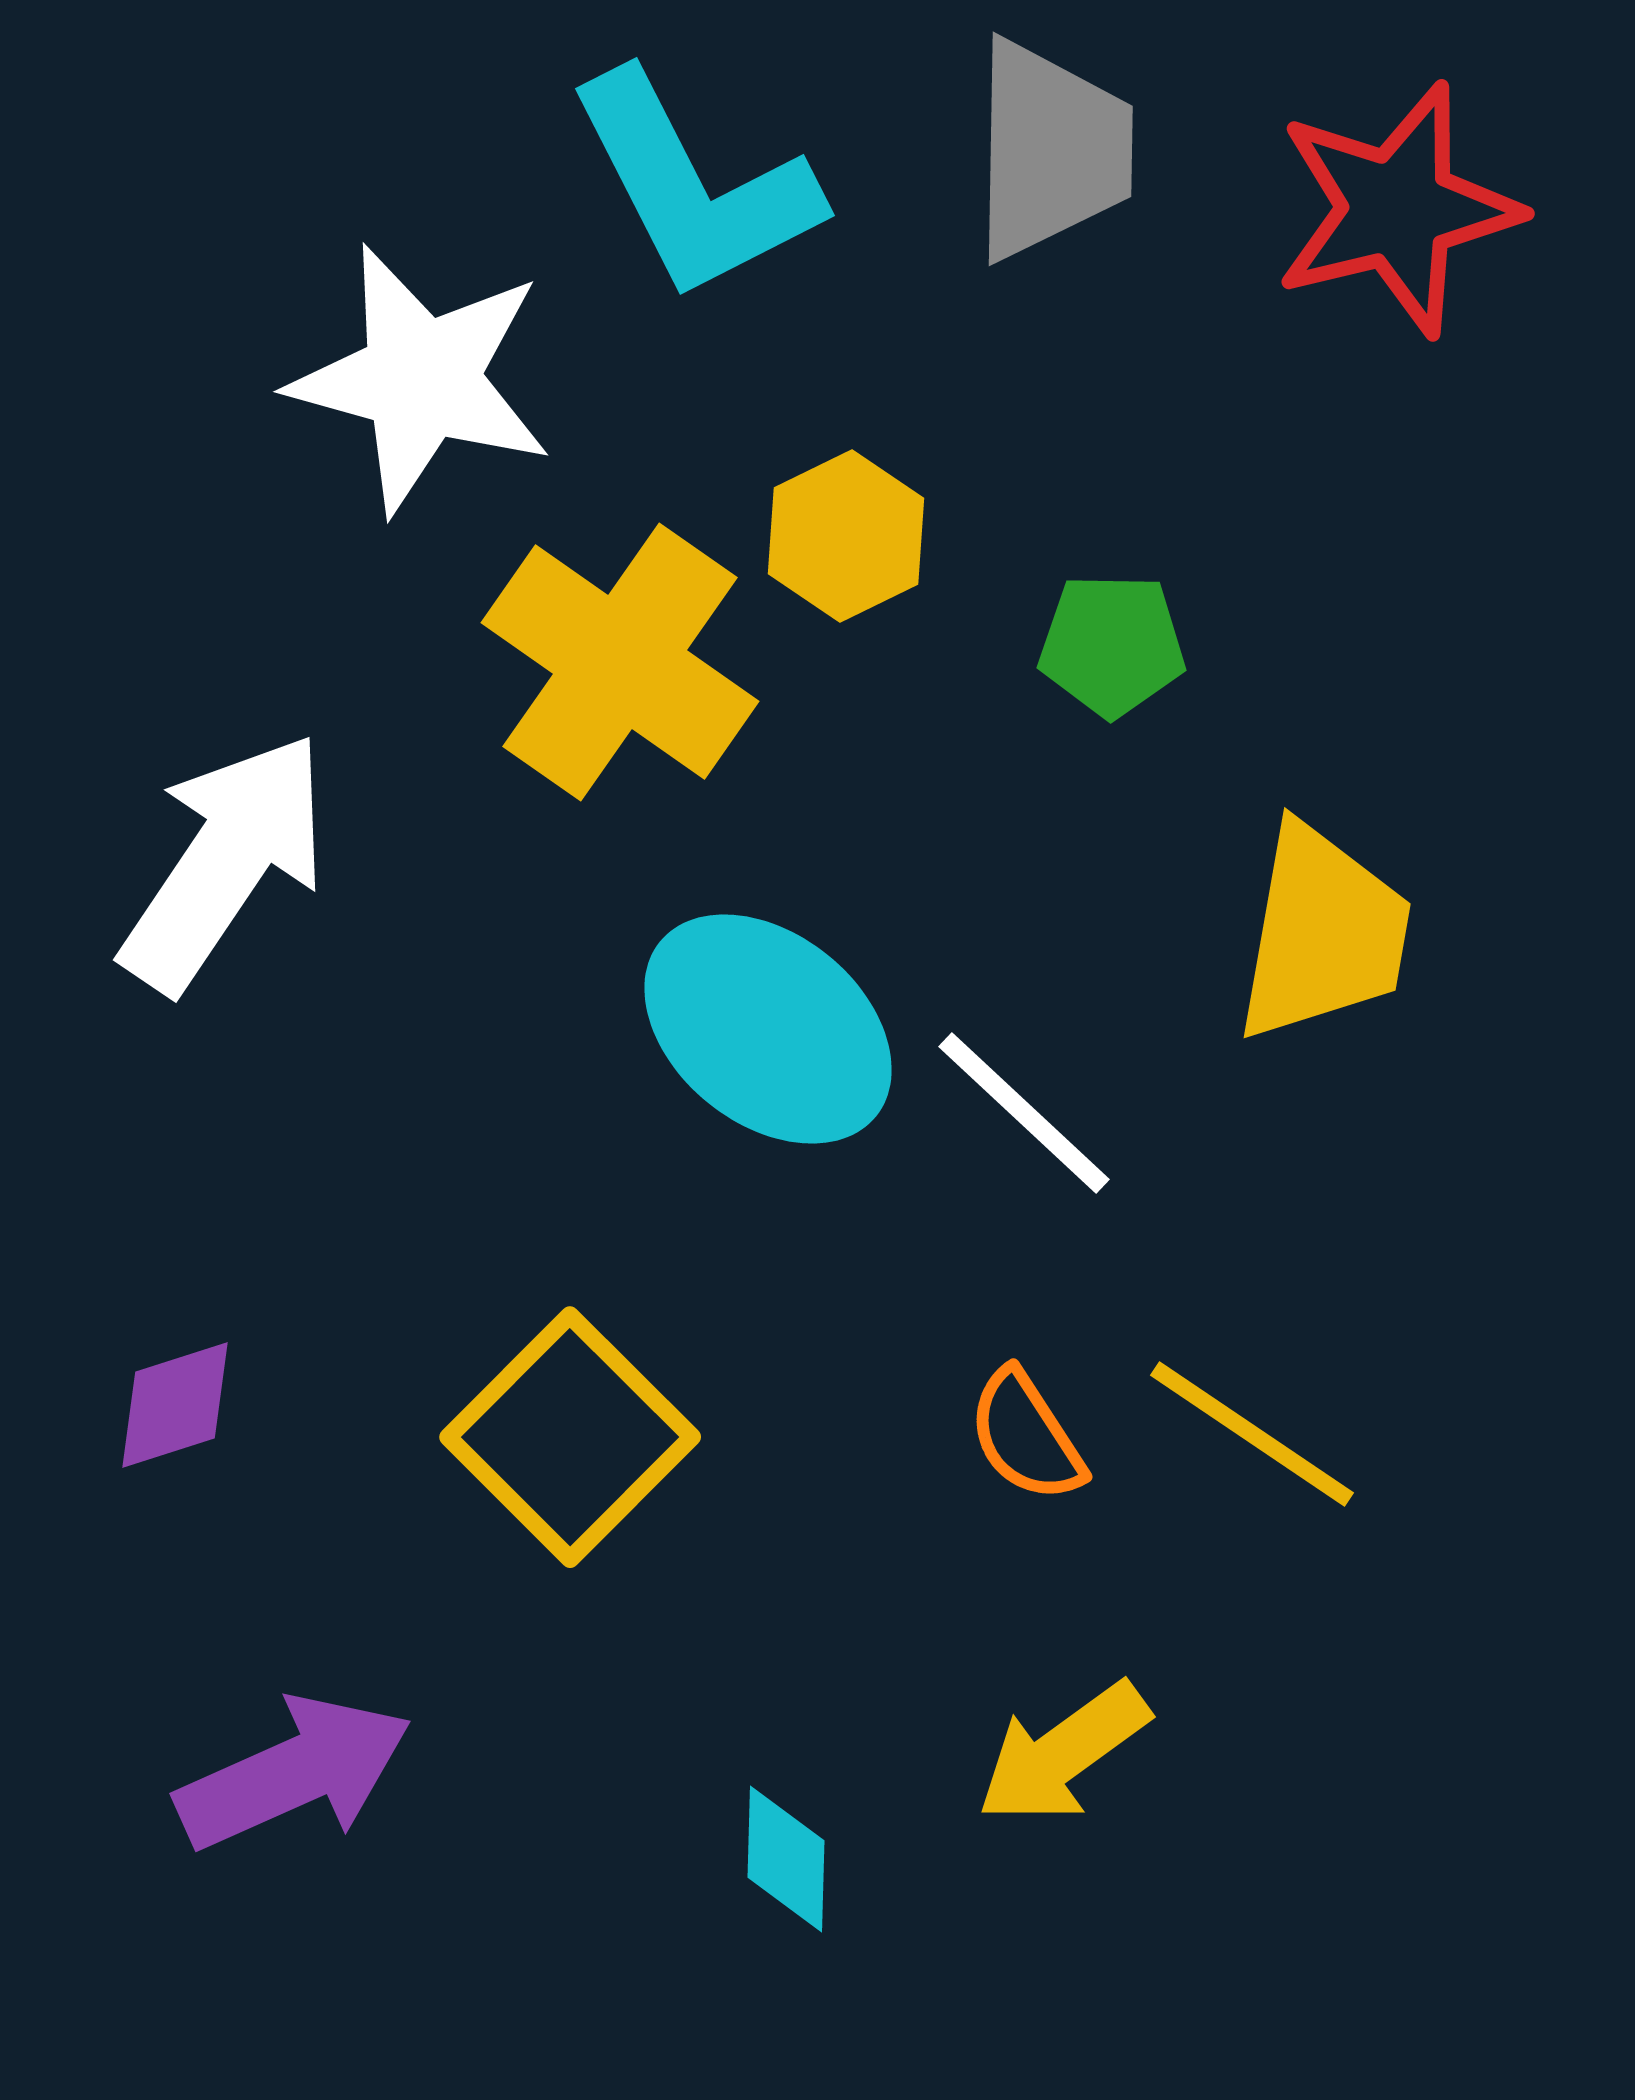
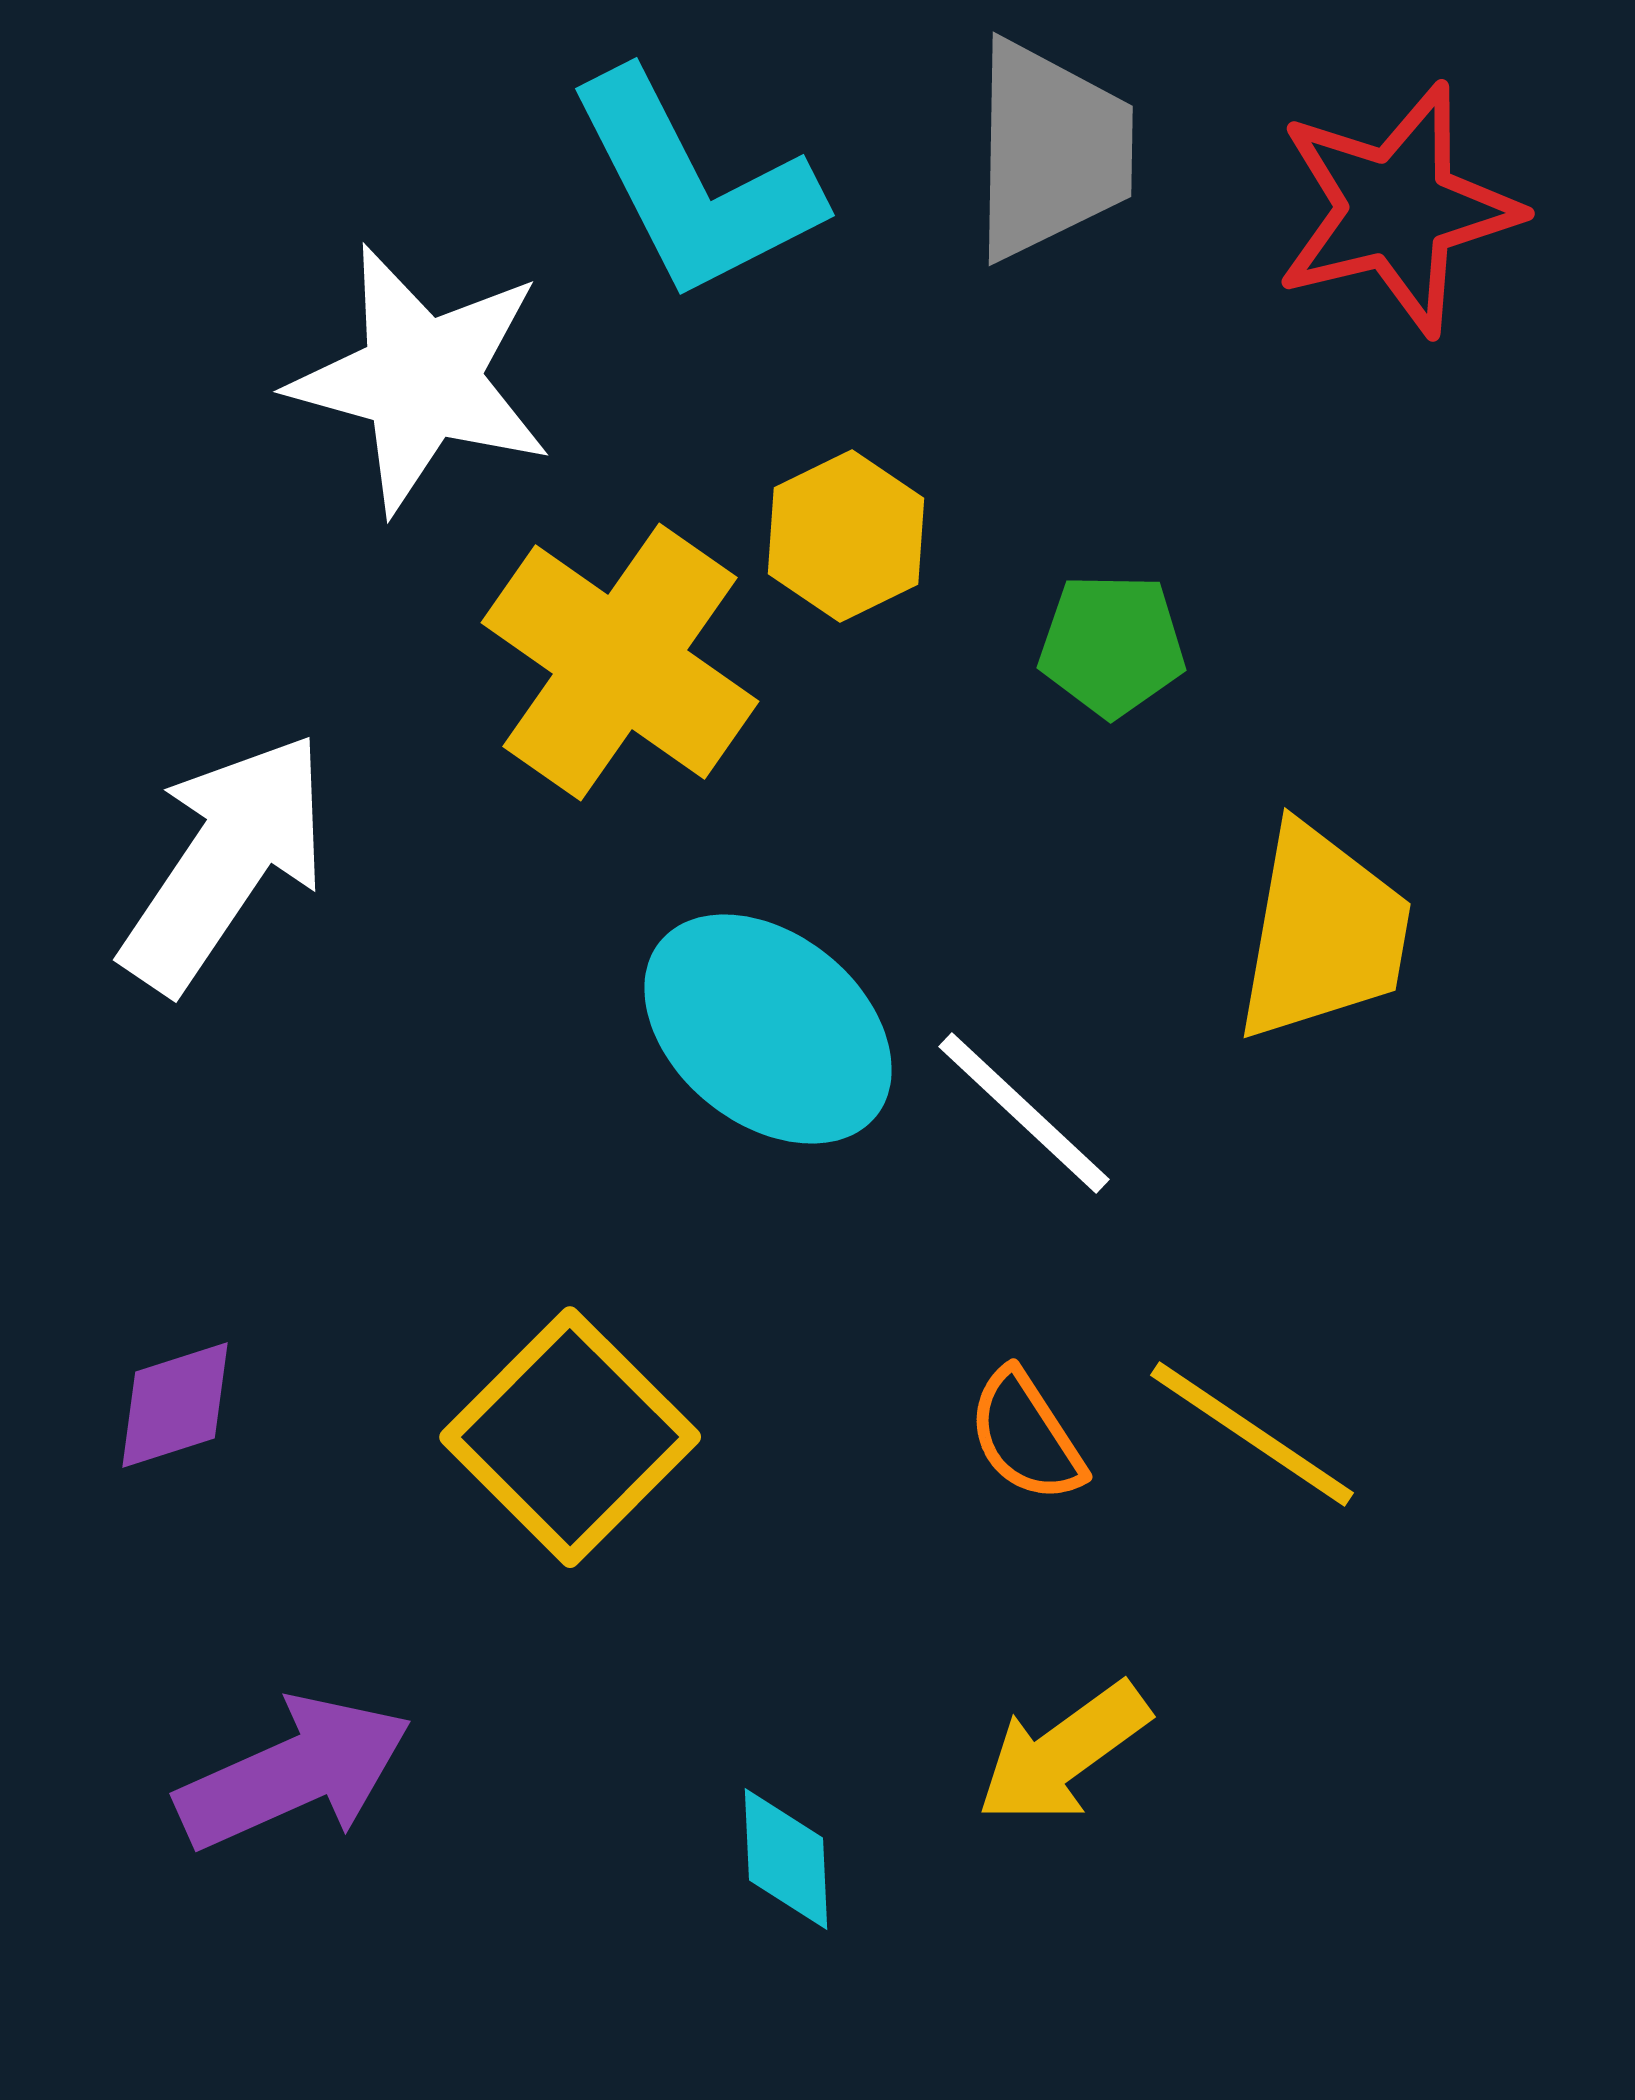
cyan diamond: rotated 4 degrees counterclockwise
